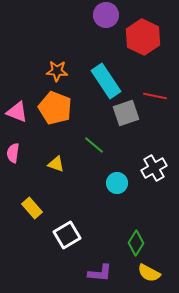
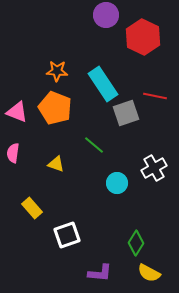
cyan rectangle: moved 3 px left, 3 px down
white square: rotated 12 degrees clockwise
